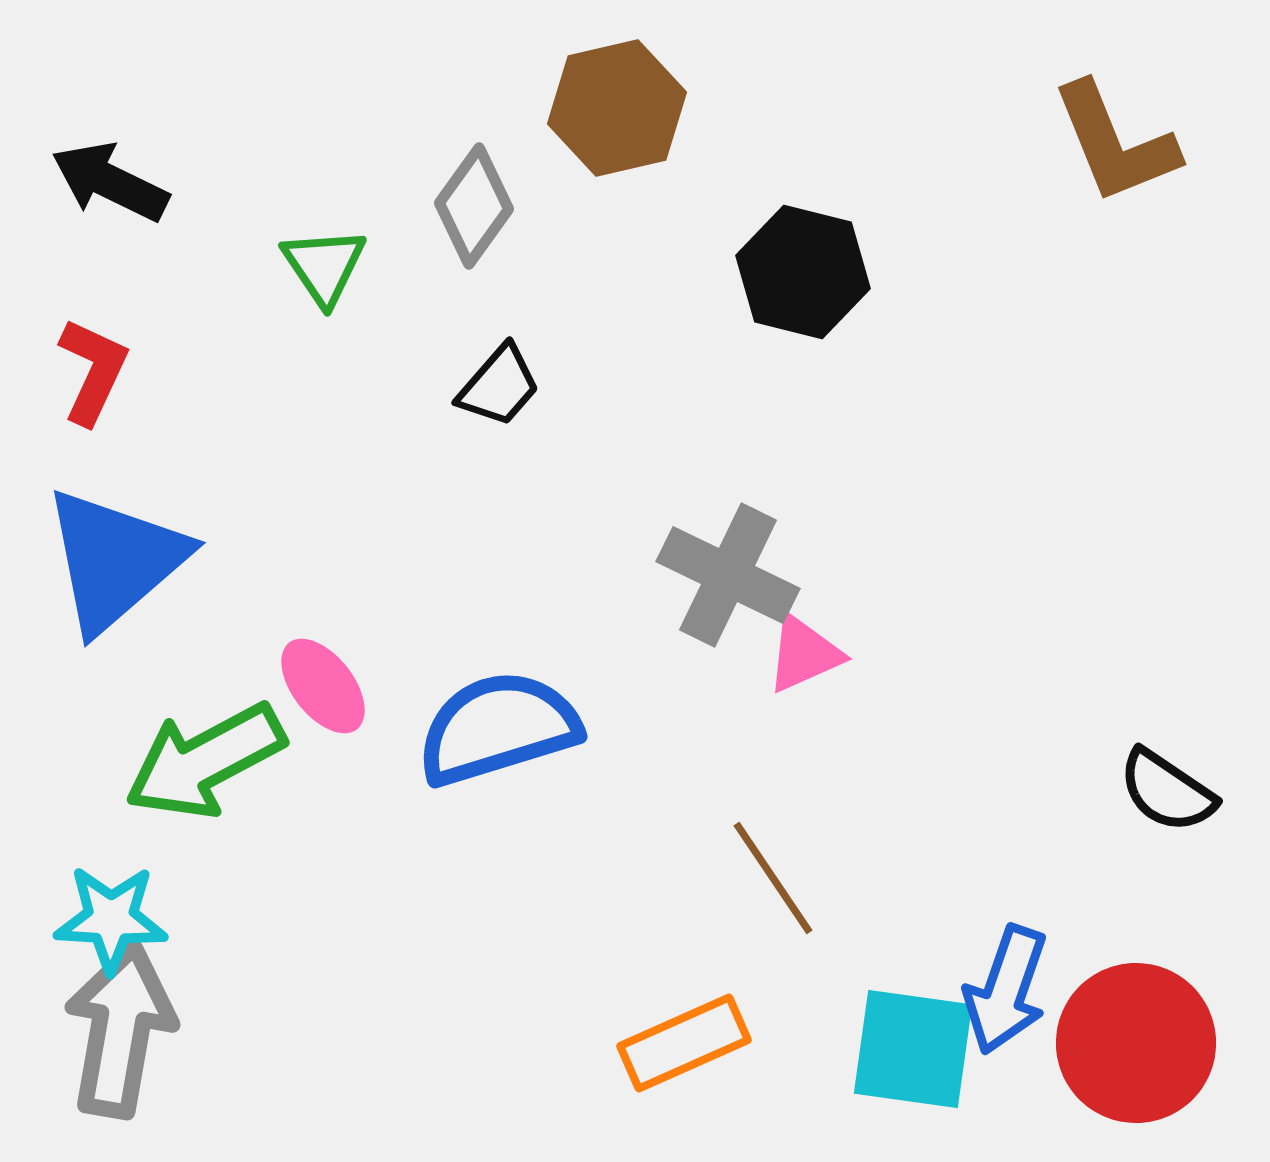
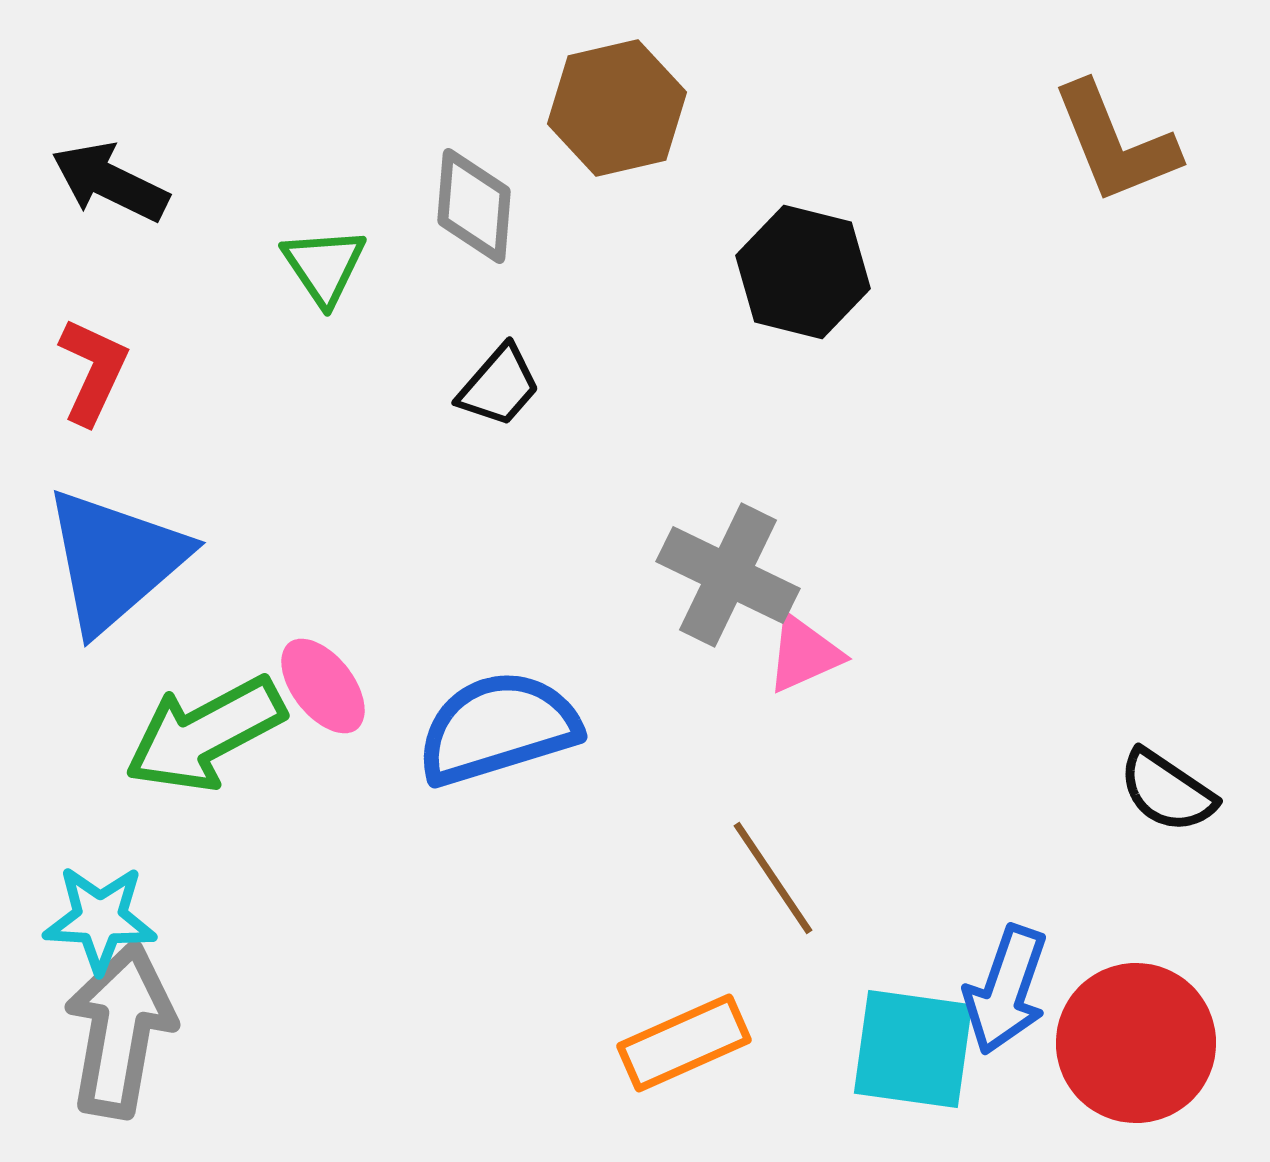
gray diamond: rotated 31 degrees counterclockwise
green arrow: moved 27 px up
cyan star: moved 11 px left
